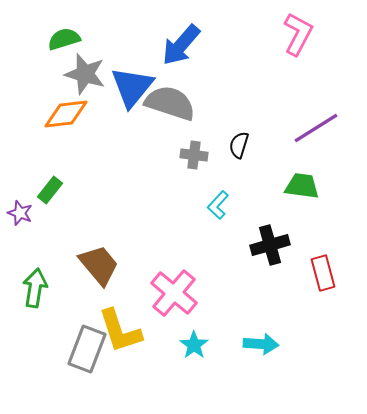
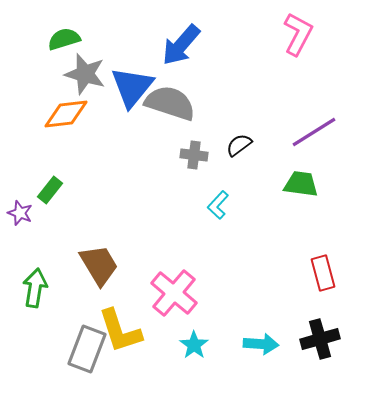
purple line: moved 2 px left, 4 px down
black semicircle: rotated 36 degrees clockwise
green trapezoid: moved 1 px left, 2 px up
black cross: moved 50 px right, 94 px down
brown trapezoid: rotated 9 degrees clockwise
